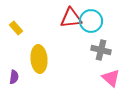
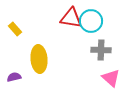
red triangle: rotated 15 degrees clockwise
yellow rectangle: moved 1 px left, 1 px down
gray cross: rotated 12 degrees counterclockwise
purple semicircle: rotated 112 degrees counterclockwise
